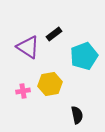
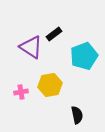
purple triangle: moved 3 px right
yellow hexagon: moved 1 px down
pink cross: moved 2 px left, 1 px down
